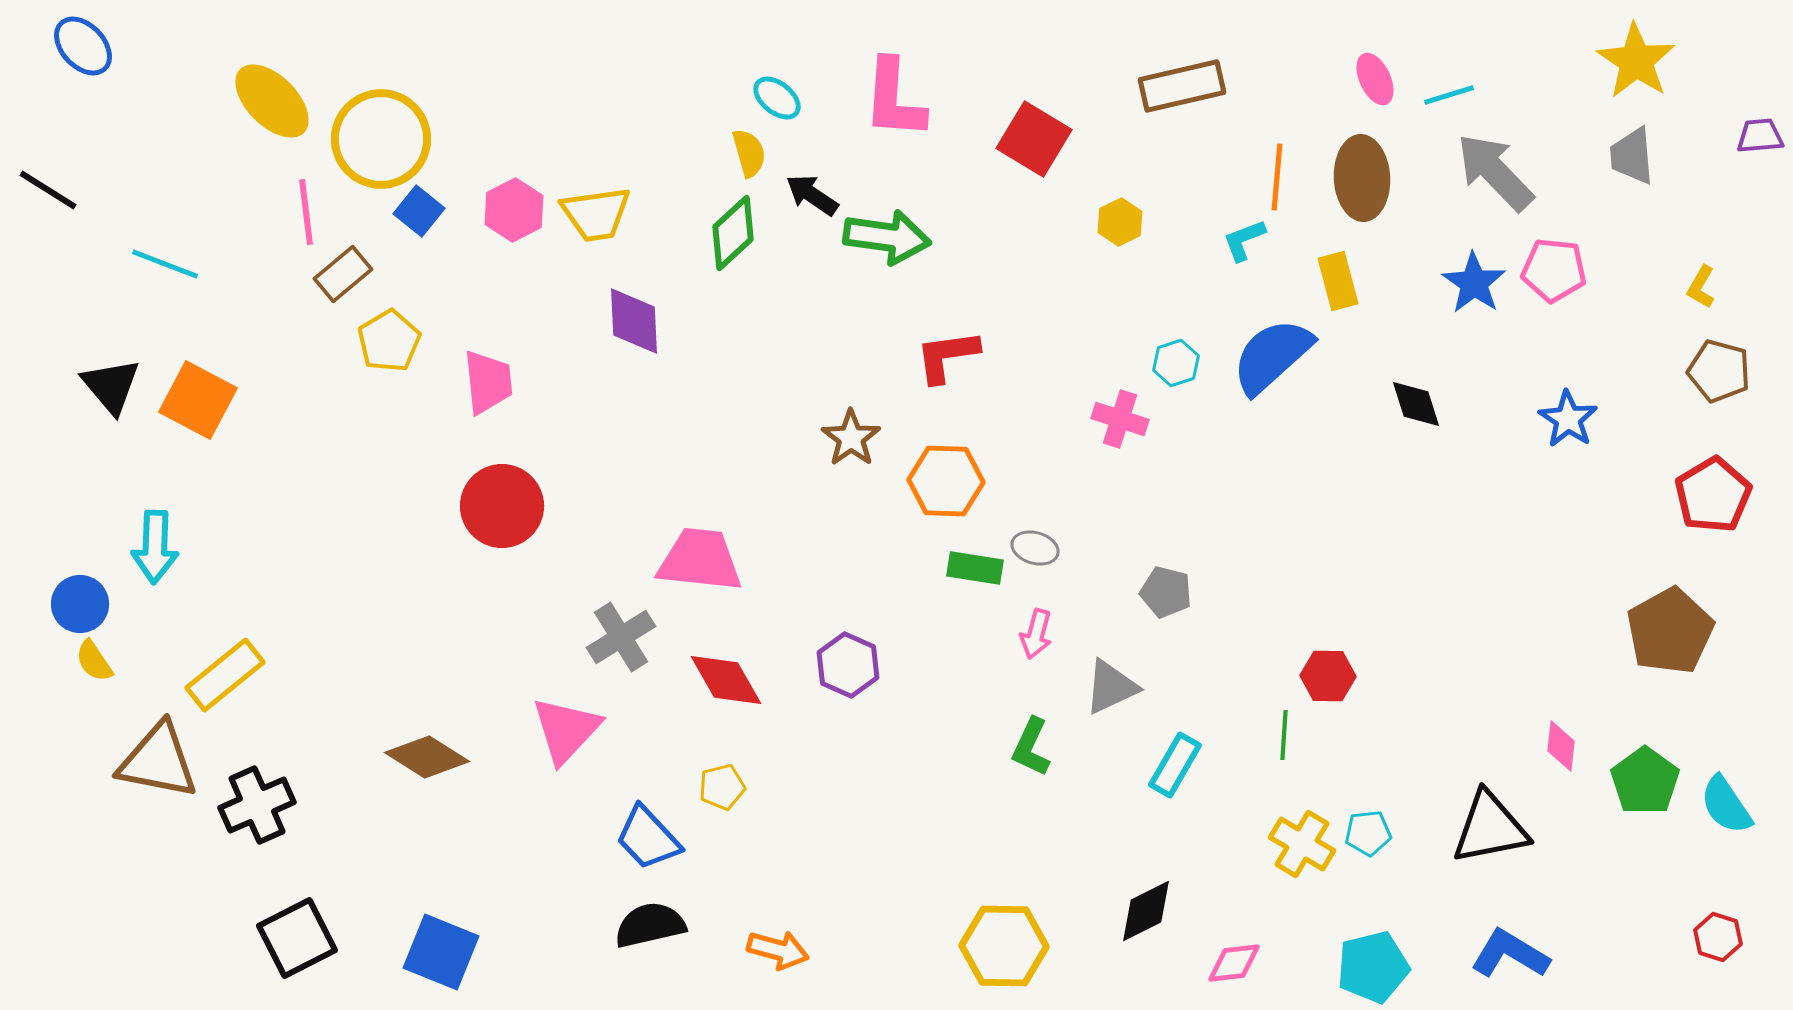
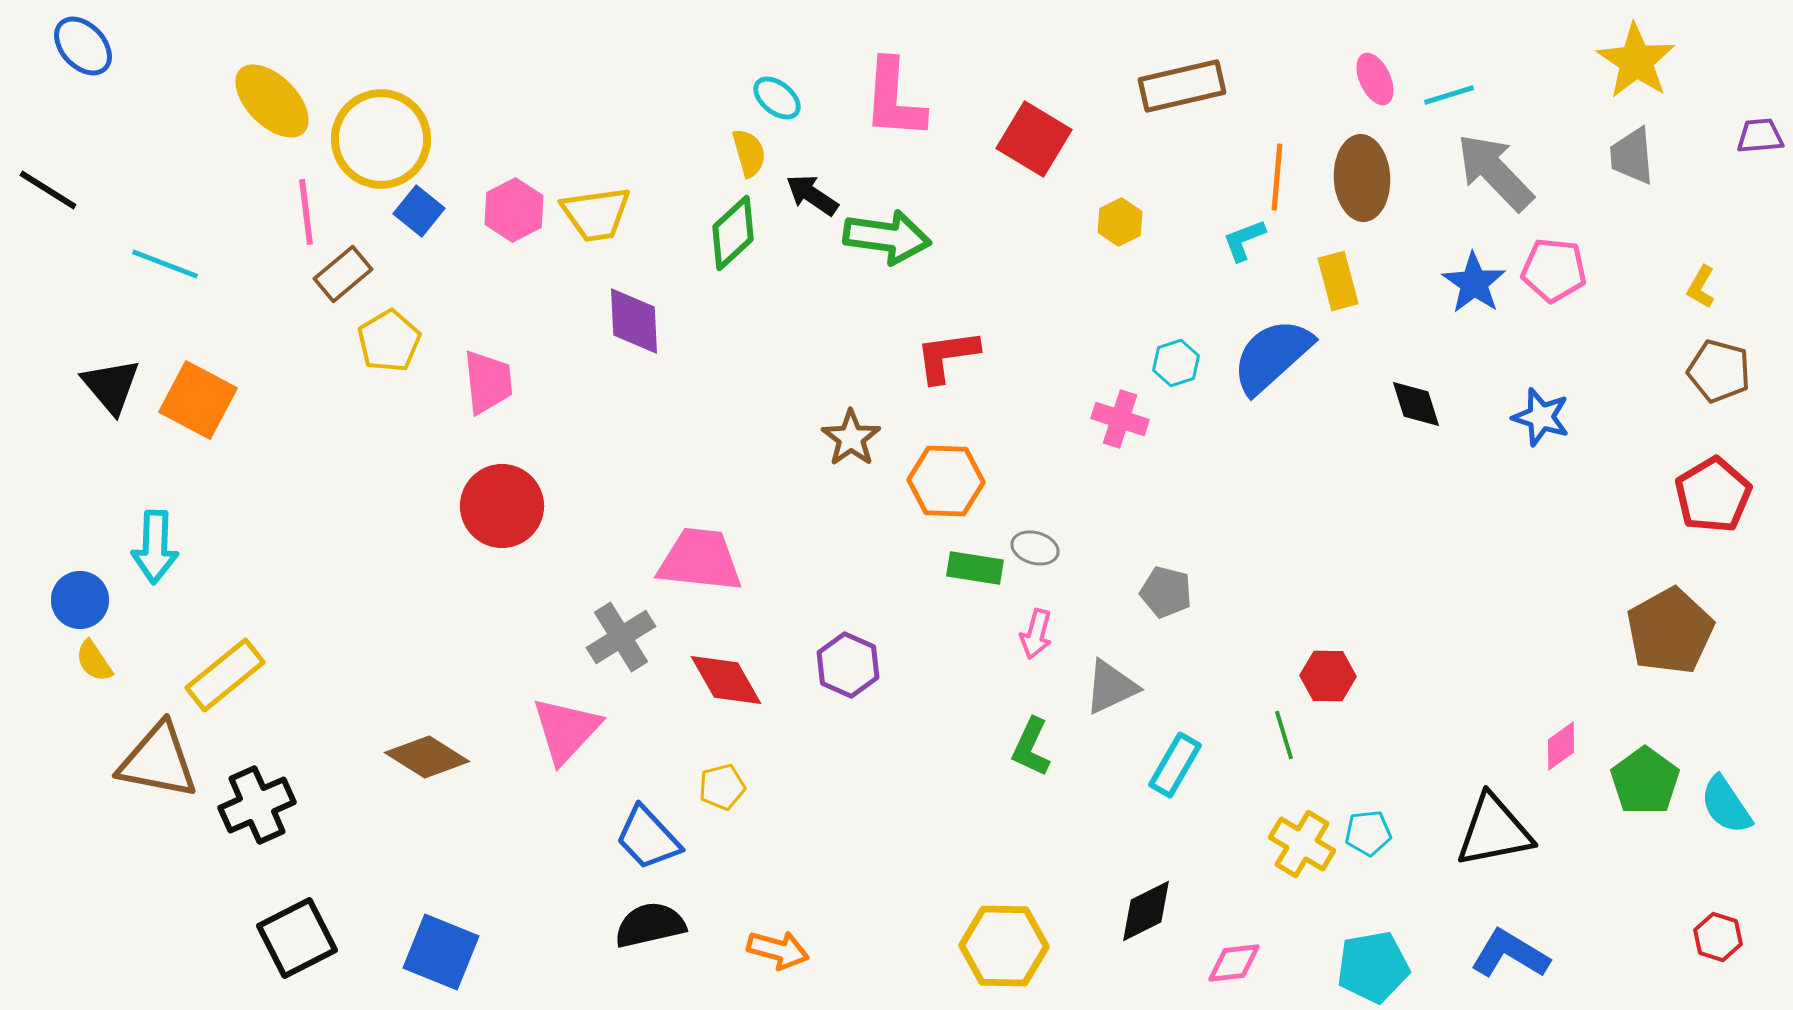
blue star at (1568, 419): moved 27 px left, 2 px up; rotated 16 degrees counterclockwise
blue circle at (80, 604): moved 4 px up
green line at (1284, 735): rotated 21 degrees counterclockwise
pink diamond at (1561, 746): rotated 48 degrees clockwise
black triangle at (1490, 828): moved 4 px right, 3 px down
cyan pentagon at (1373, 967): rotated 4 degrees clockwise
